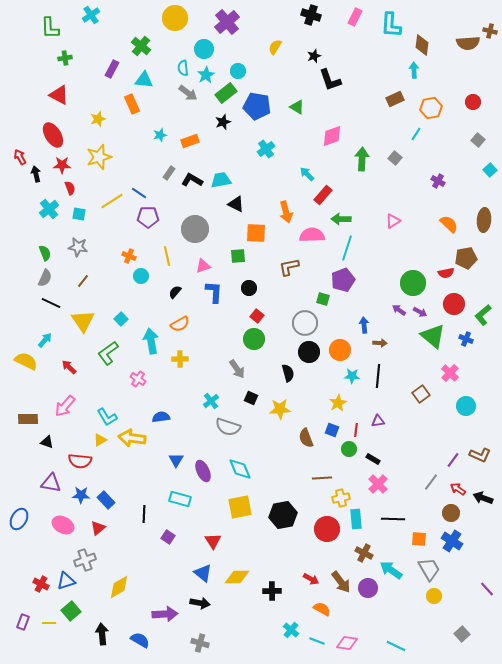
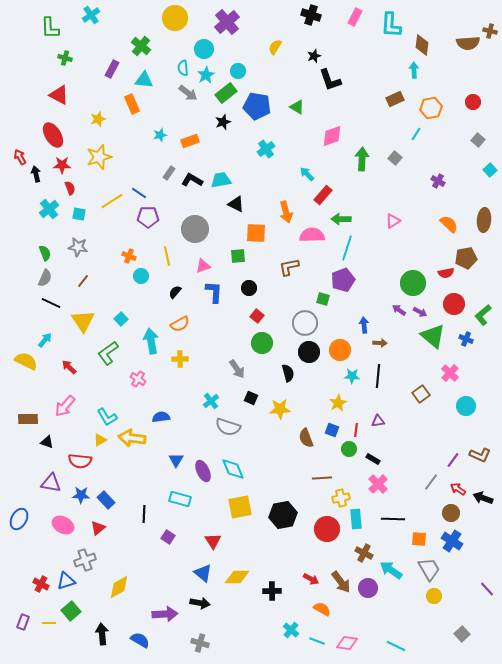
green cross at (65, 58): rotated 24 degrees clockwise
green circle at (254, 339): moved 8 px right, 4 px down
cyan diamond at (240, 469): moved 7 px left
